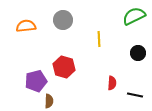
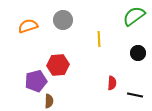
green semicircle: rotated 10 degrees counterclockwise
orange semicircle: moved 2 px right; rotated 12 degrees counterclockwise
red hexagon: moved 6 px left, 2 px up; rotated 20 degrees counterclockwise
